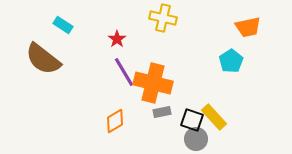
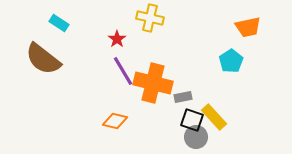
yellow cross: moved 13 px left
cyan rectangle: moved 4 px left, 2 px up
purple line: moved 1 px left, 1 px up
gray rectangle: moved 21 px right, 15 px up
orange diamond: rotated 45 degrees clockwise
gray circle: moved 2 px up
